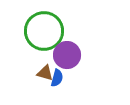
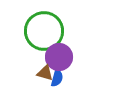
purple circle: moved 8 px left, 2 px down
